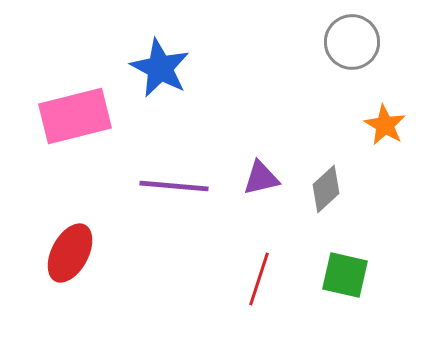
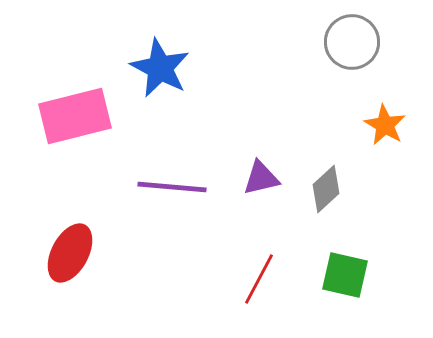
purple line: moved 2 px left, 1 px down
red line: rotated 10 degrees clockwise
